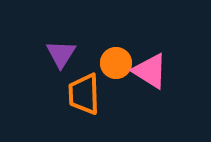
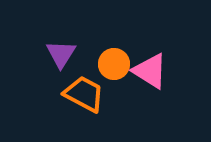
orange circle: moved 2 px left, 1 px down
orange trapezoid: rotated 120 degrees clockwise
